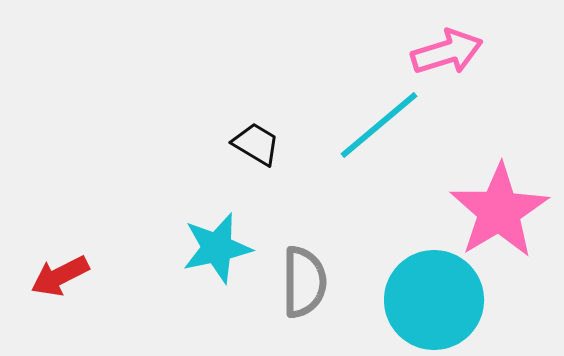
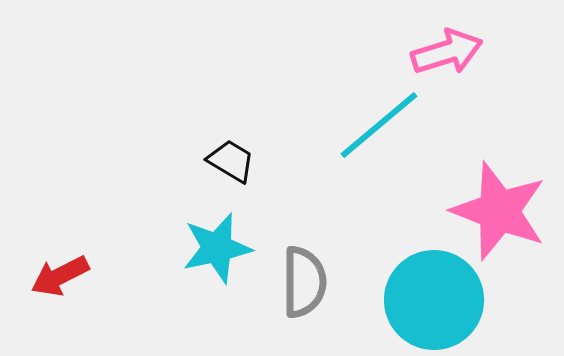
black trapezoid: moved 25 px left, 17 px down
pink star: rotated 20 degrees counterclockwise
